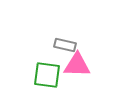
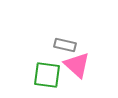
pink triangle: rotated 40 degrees clockwise
